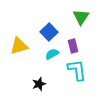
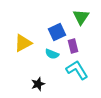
blue square: moved 8 px right; rotated 18 degrees clockwise
yellow triangle: moved 4 px right, 3 px up; rotated 12 degrees counterclockwise
cyan semicircle: rotated 128 degrees counterclockwise
cyan L-shape: rotated 25 degrees counterclockwise
black star: moved 1 px left
